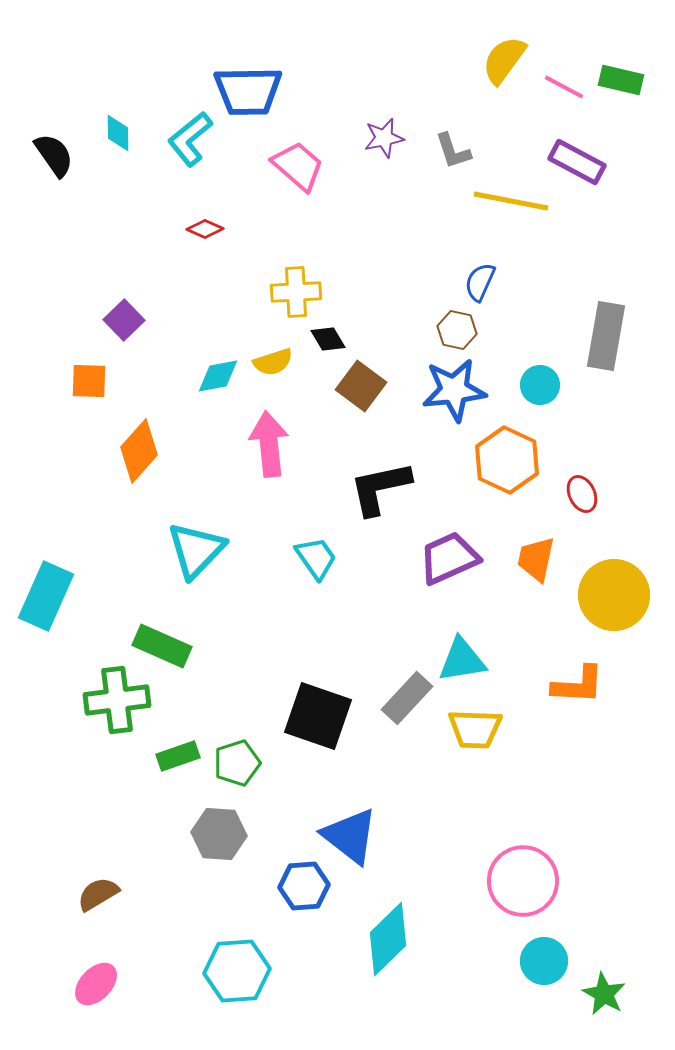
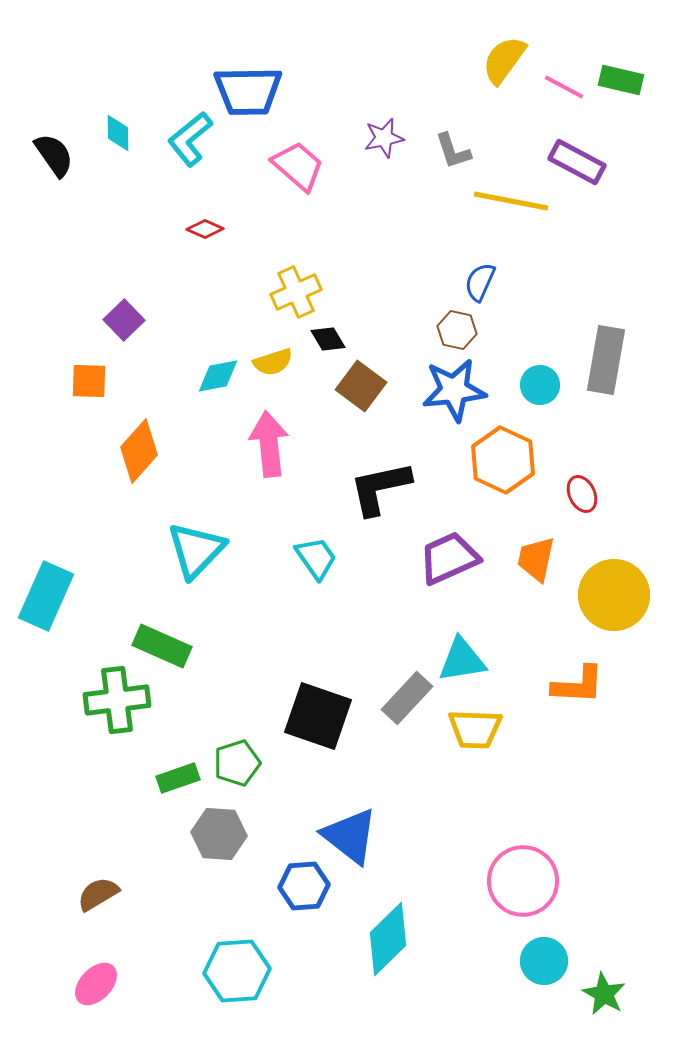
yellow cross at (296, 292): rotated 21 degrees counterclockwise
gray rectangle at (606, 336): moved 24 px down
orange hexagon at (507, 460): moved 4 px left
green rectangle at (178, 756): moved 22 px down
